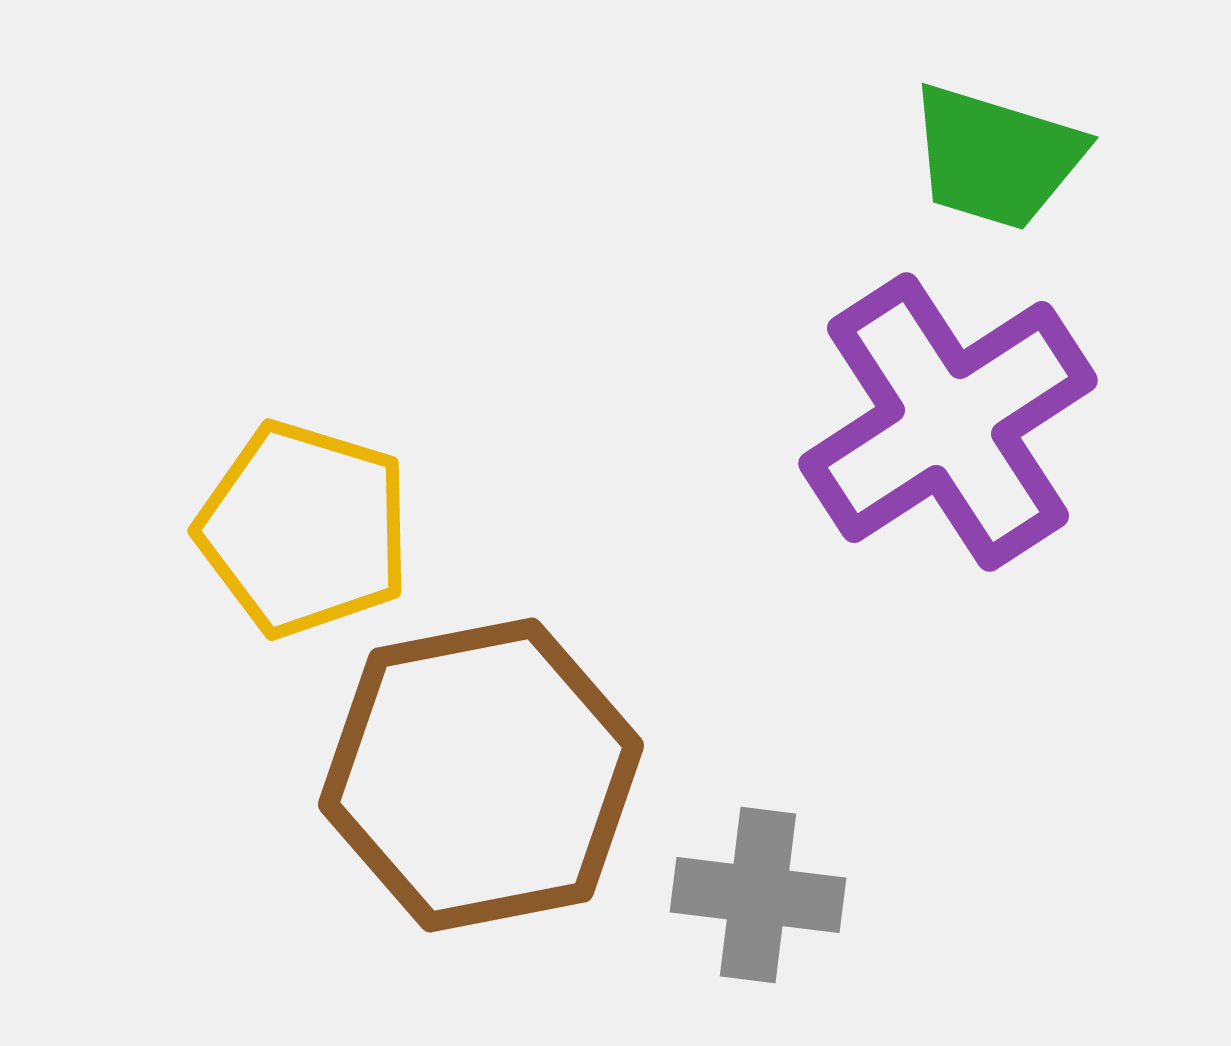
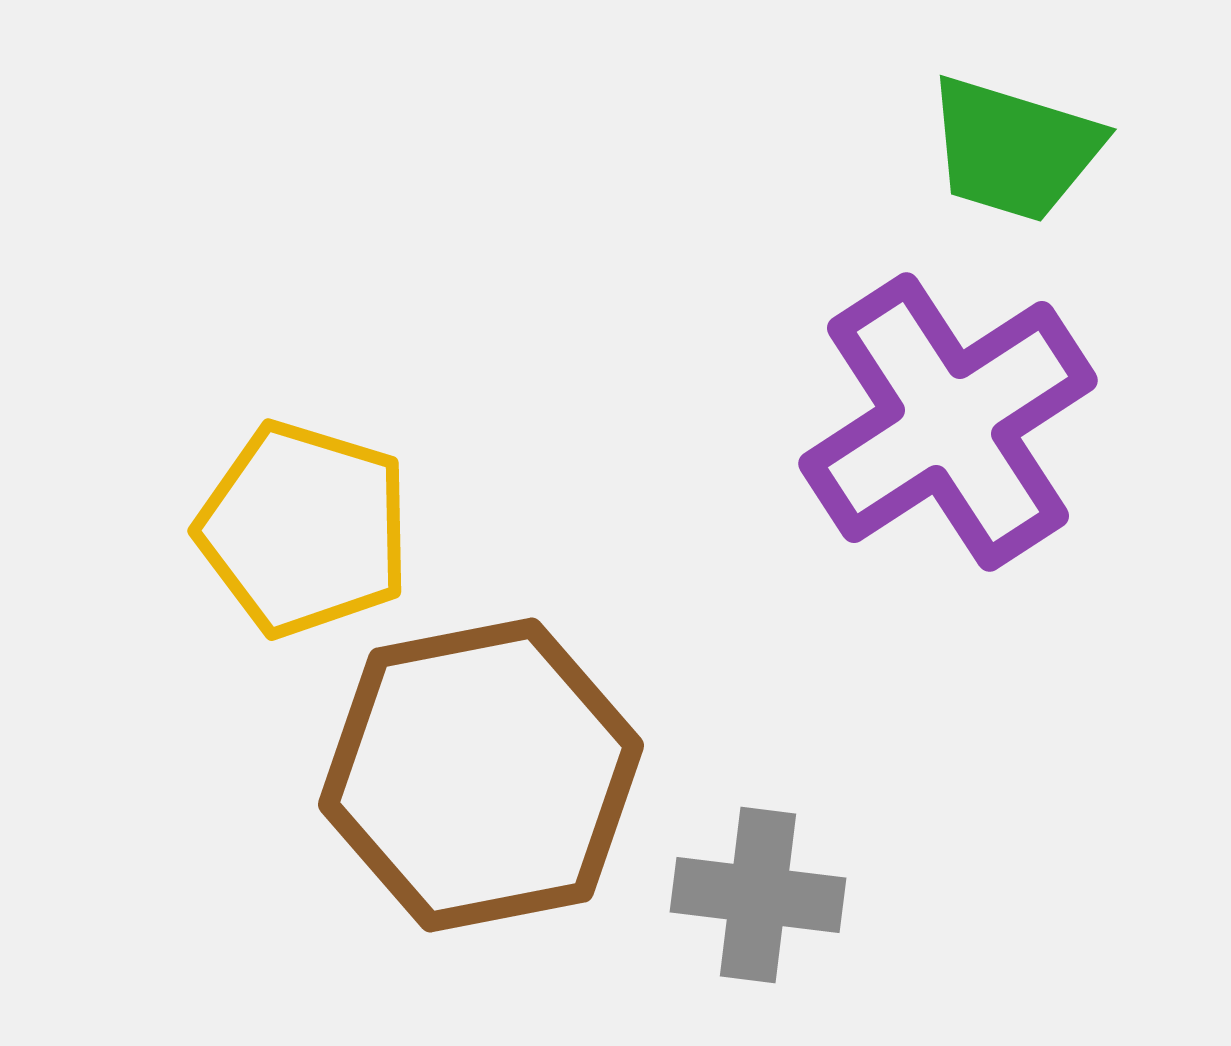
green trapezoid: moved 18 px right, 8 px up
